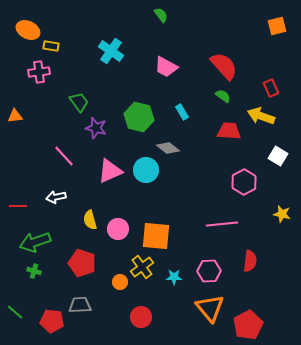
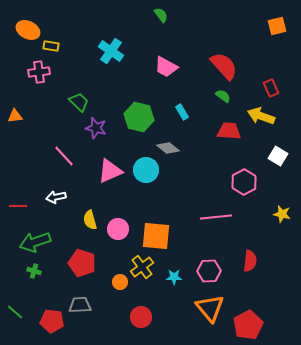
green trapezoid at (79, 102): rotated 10 degrees counterclockwise
pink line at (222, 224): moved 6 px left, 7 px up
